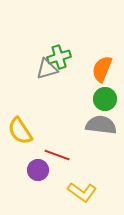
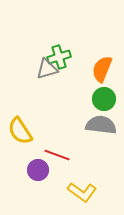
green circle: moved 1 px left
